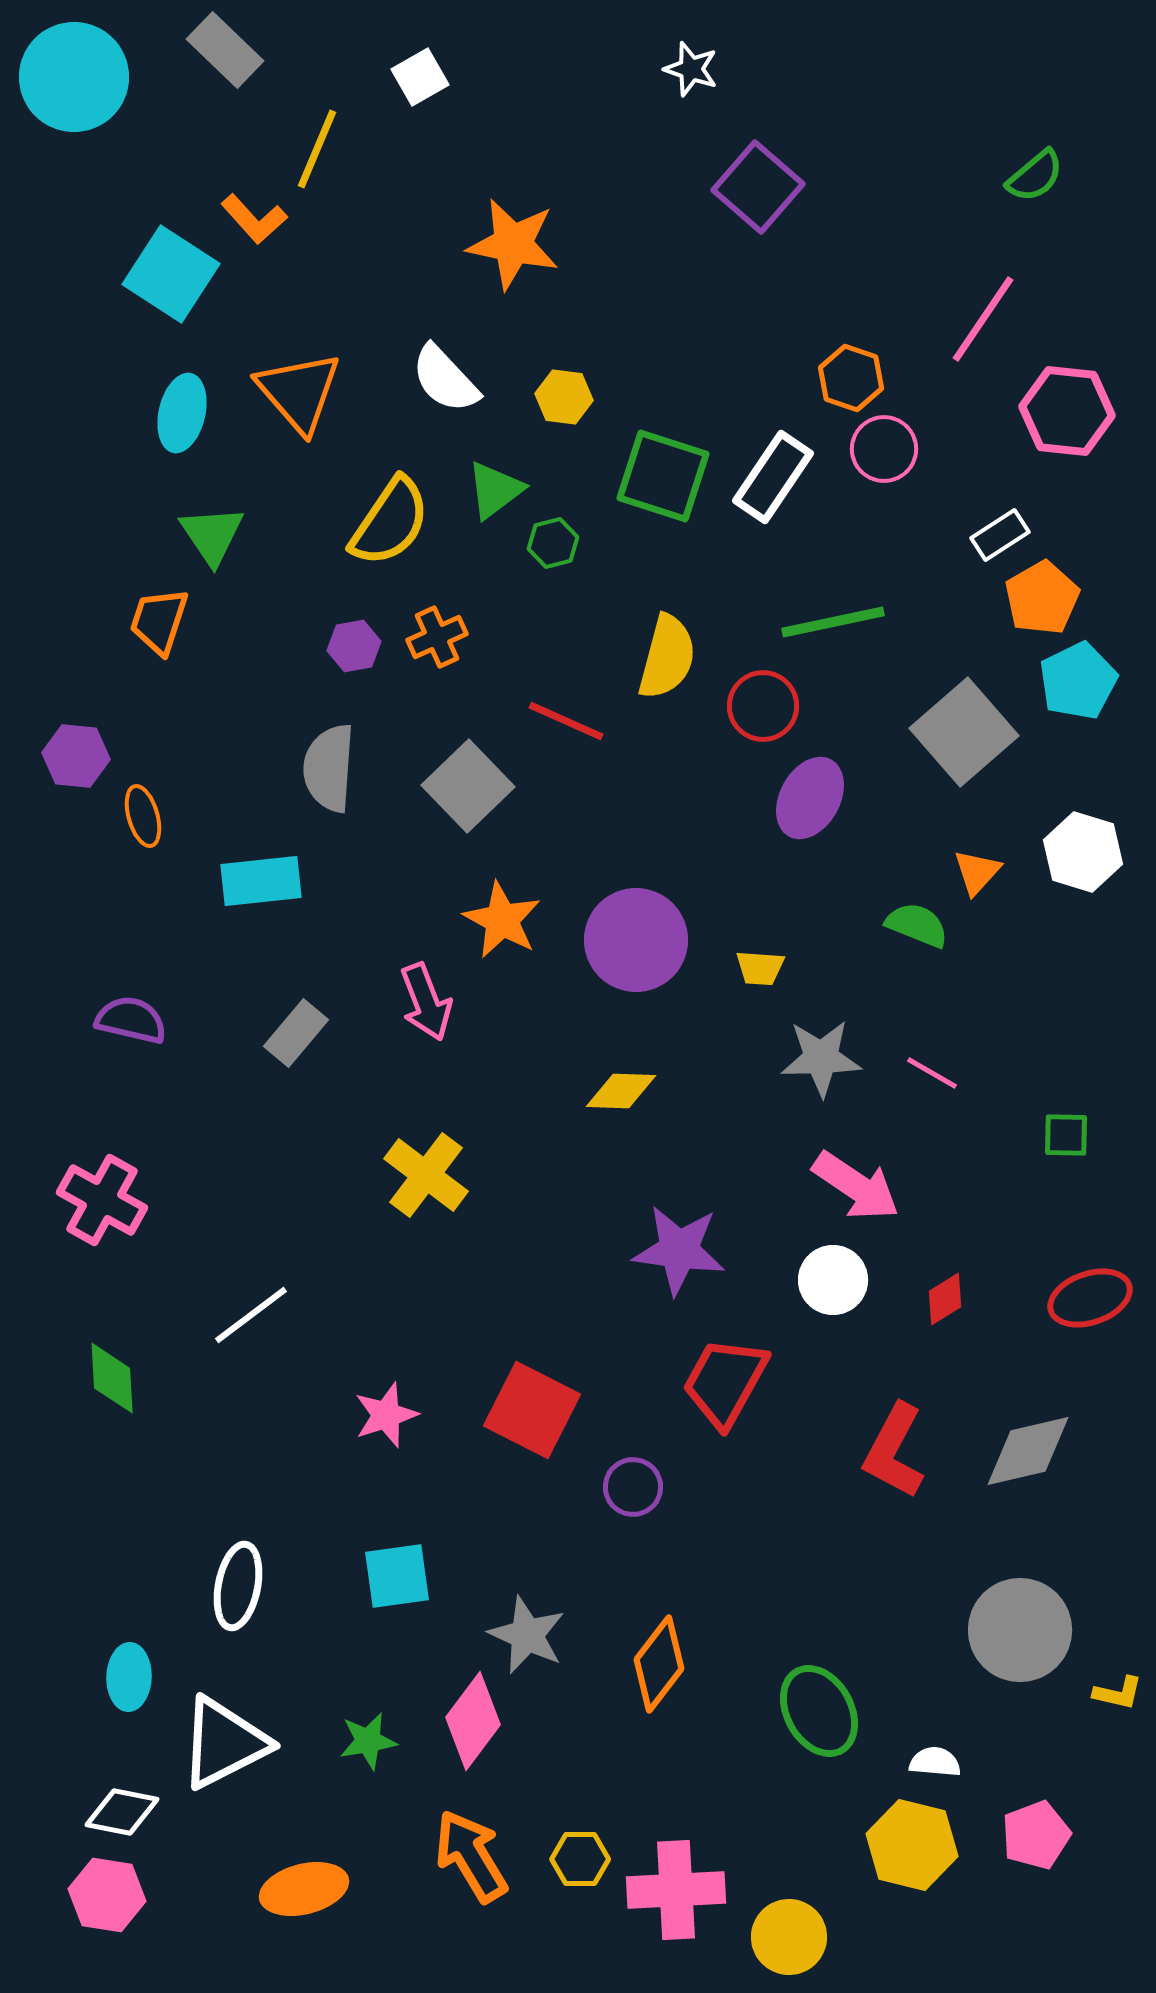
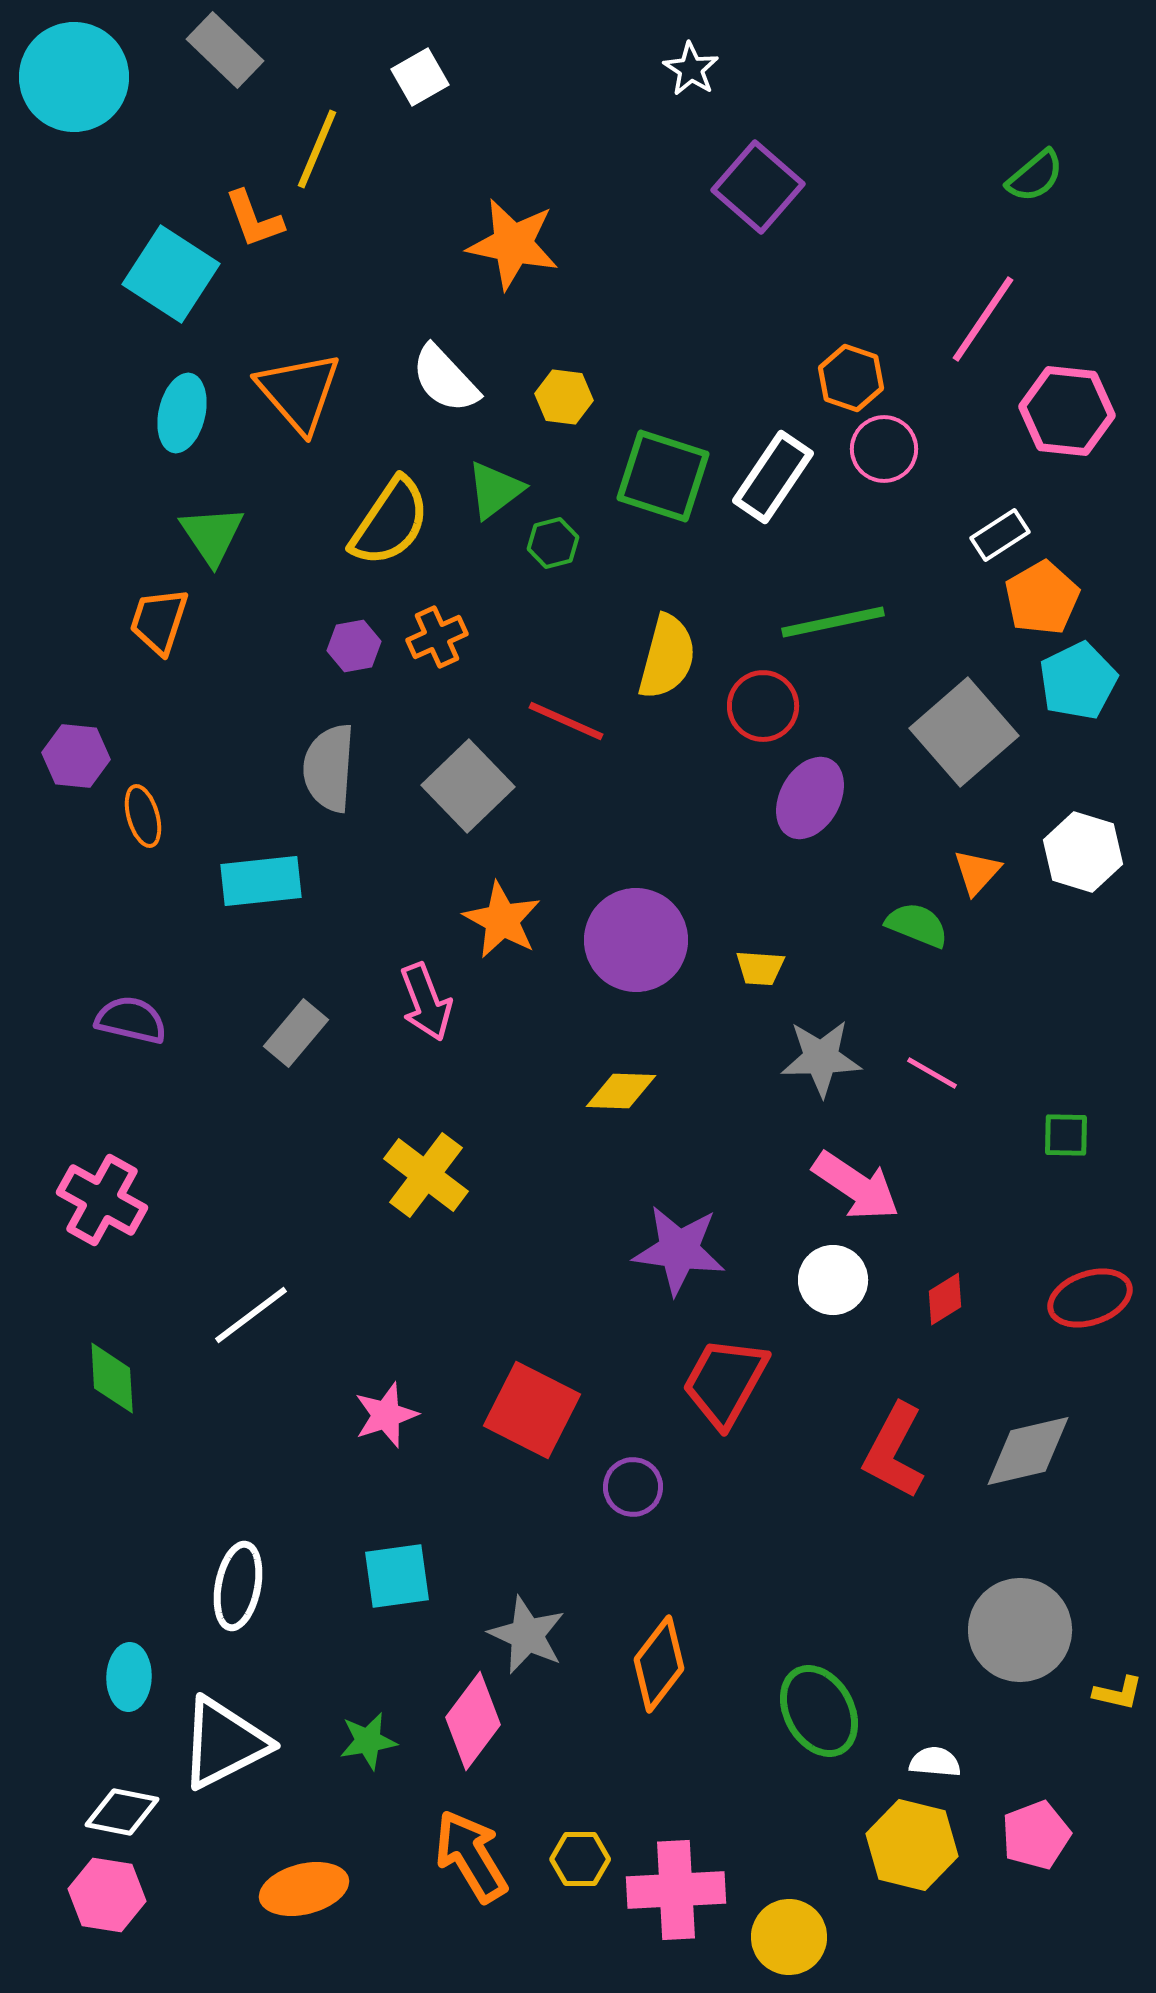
white star at (691, 69): rotated 14 degrees clockwise
orange L-shape at (254, 219): rotated 22 degrees clockwise
